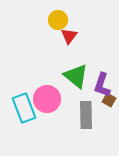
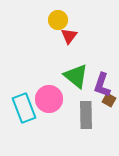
pink circle: moved 2 px right
